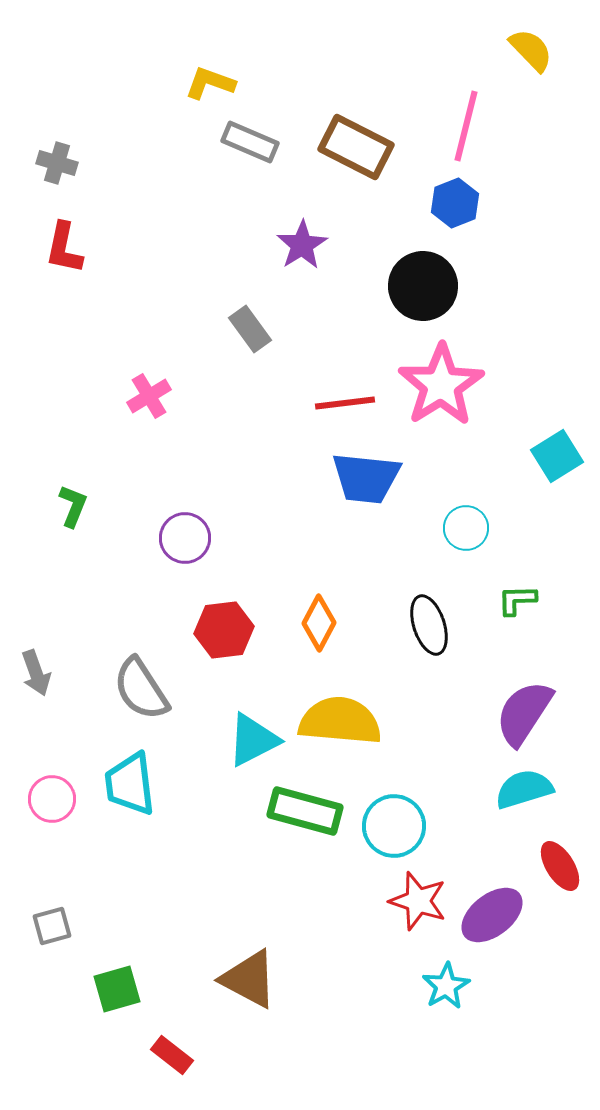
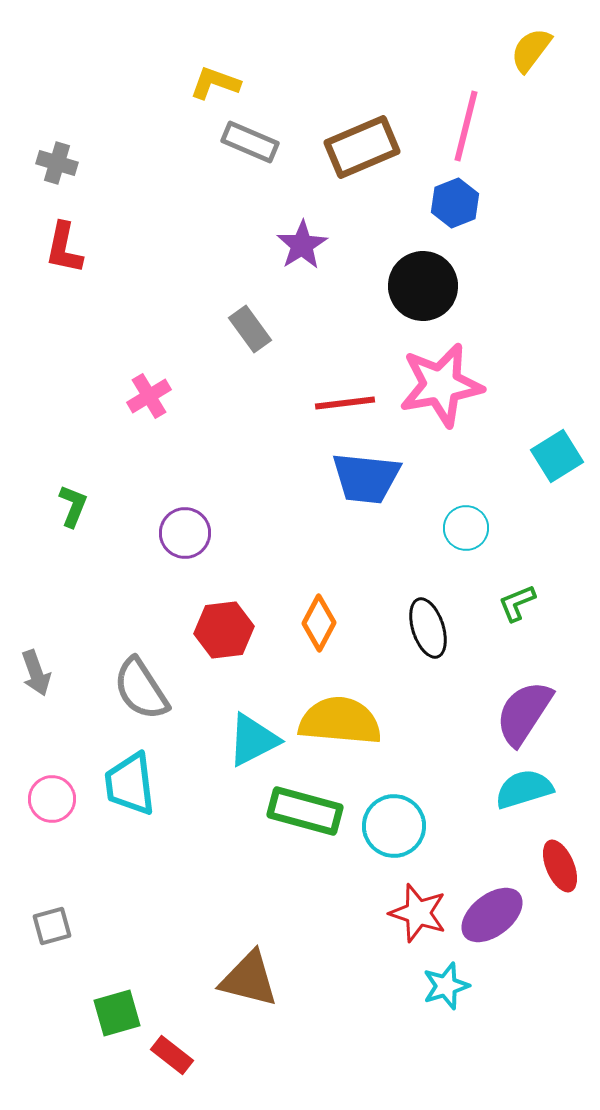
yellow semicircle at (531, 50): rotated 99 degrees counterclockwise
yellow L-shape at (210, 83): moved 5 px right
brown rectangle at (356, 147): moved 6 px right; rotated 50 degrees counterclockwise
pink star at (441, 385): rotated 22 degrees clockwise
purple circle at (185, 538): moved 5 px up
green L-shape at (517, 600): moved 3 px down; rotated 21 degrees counterclockwise
black ellipse at (429, 625): moved 1 px left, 3 px down
red ellipse at (560, 866): rotated 9 degrees clockwise
red star at (418, 901): moved 12 px down
brown triangle at (249, 979): rotated 14 degrees counterclockwise
cyan star at (446, 986): rotated 12 degrees clockwise
green square at (117, 989): moved 24 px down
